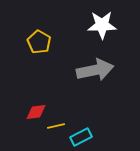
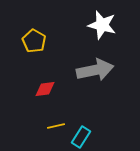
white star: rotated 16 degrees clockwise
yellow pentagon: moved 5 px left, 1 px up
red diamond: moved 9 px right, 23 px up
cyan rectangle: rotated 30 degrees counterclockwise
